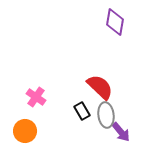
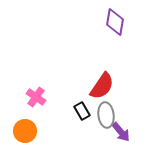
red semicircle: moved 2 px right, 1 px up; rotated 80 degrees clockwise
